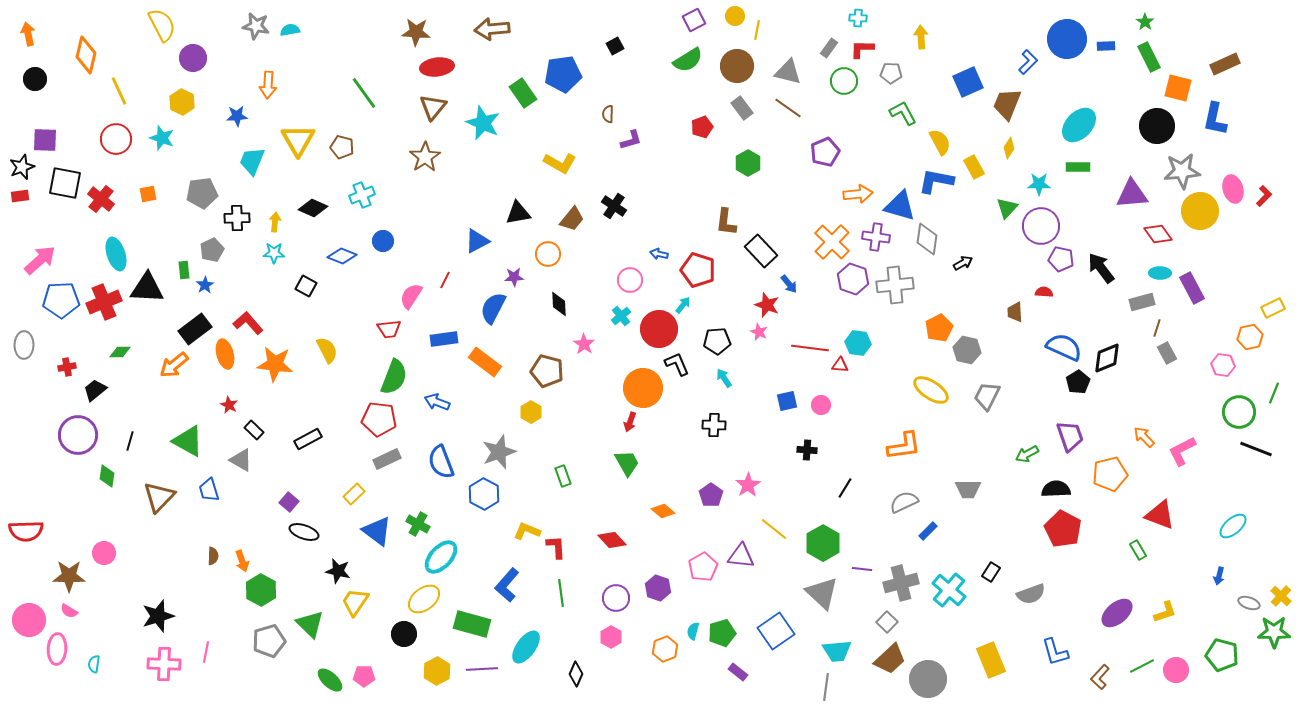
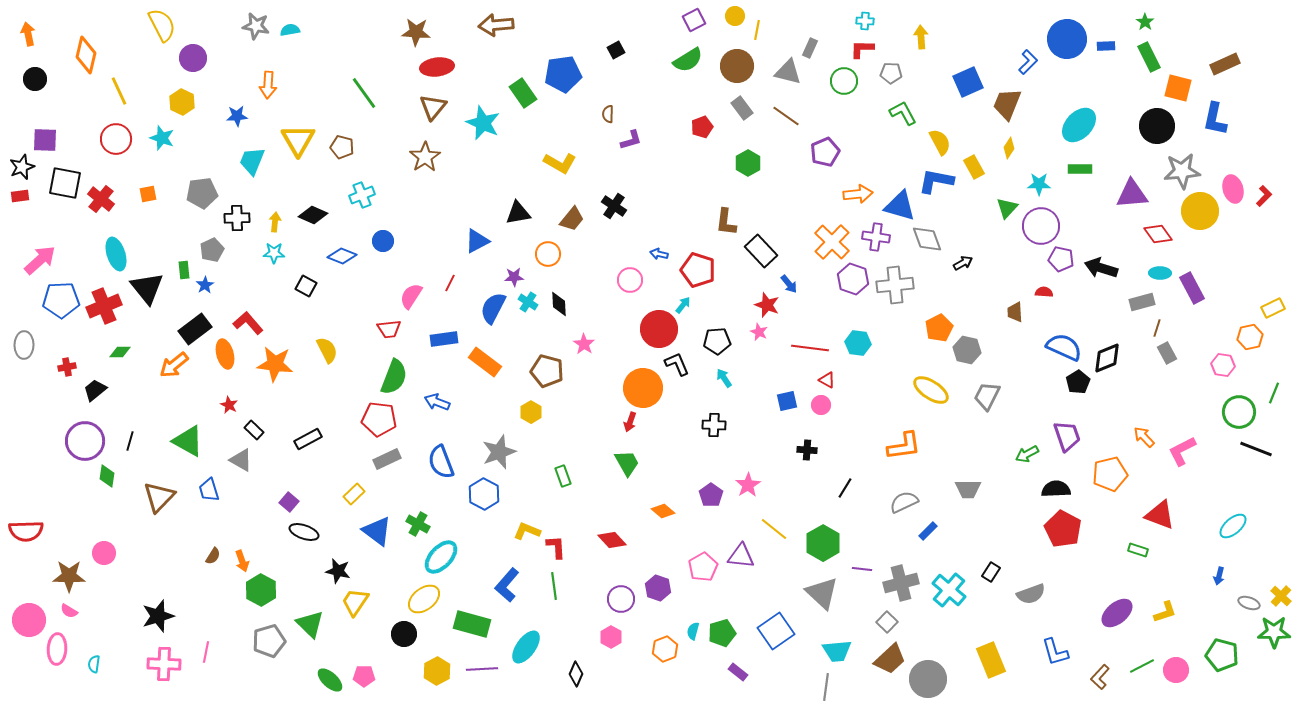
cyan cross at (858, 18): moved 7 px right, 3 px down
brown arrow at (492, 29): moved 4 px right, 4 px up
black square at (615, 46): moved 1 px right, 4 px down
gray rectangle at (829, 48): moved 19 px left; rotated 12 degrees counterclockwise
brown line at (788, 108): moved 2 px left, 8 px down
green rectangle at (1078, 167): moved 2 px right, 2 px down
black diamond at (313, 208): moved 7 px down
gray diamond at (927, 239): rotated 28 degrees counterclockwise
black arrow at (1101, 268): rotated 36 degrees counterclockwise
red line at (445, 280): moved 5 px right, 3 px down
black triangle at (147, 288): rotated 48 degrees clockwise
red cross at (104, 302): moved 4 px down
cyan cross at (621, 316): moved 93 px left, 14 px up; rotated 18 degrees counterclockwise
red triangle at (840, 365): moved 13 px left, 15 px down; rotated 24 degrees clockwise
purple circle at (78, 435): moved 7 px right, 6 px down
purple trapezoid at (1070, 436): moved 3 px left
green rectangle at (1138, 550): rotated 42 degrees counterclockwise
brown semicircle at (213, 556): rotated 30 degrees clockwise
green line at (561, 593): moved 7 px left, 7 px up
purple circle at (616, 598): moved 5 px right, 1 px down
